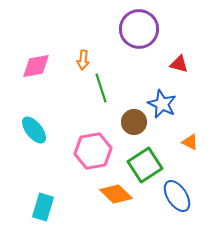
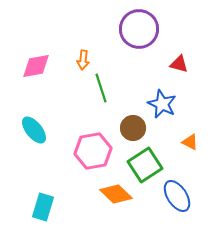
brown circle: moved 1 px left, 6 px down
